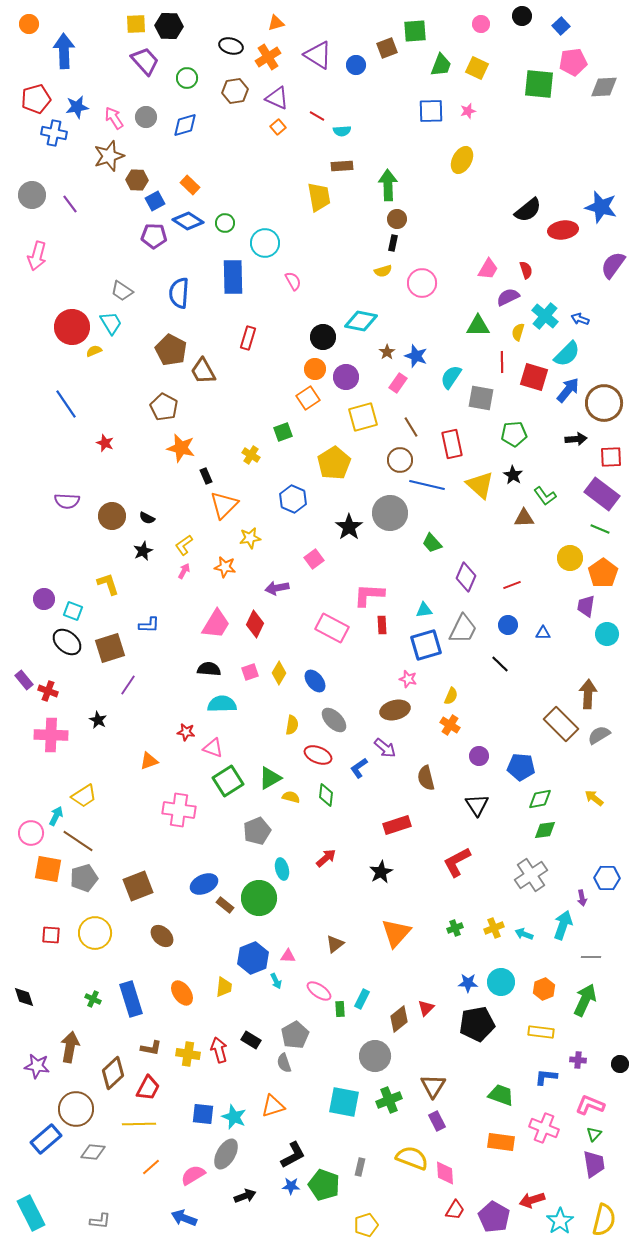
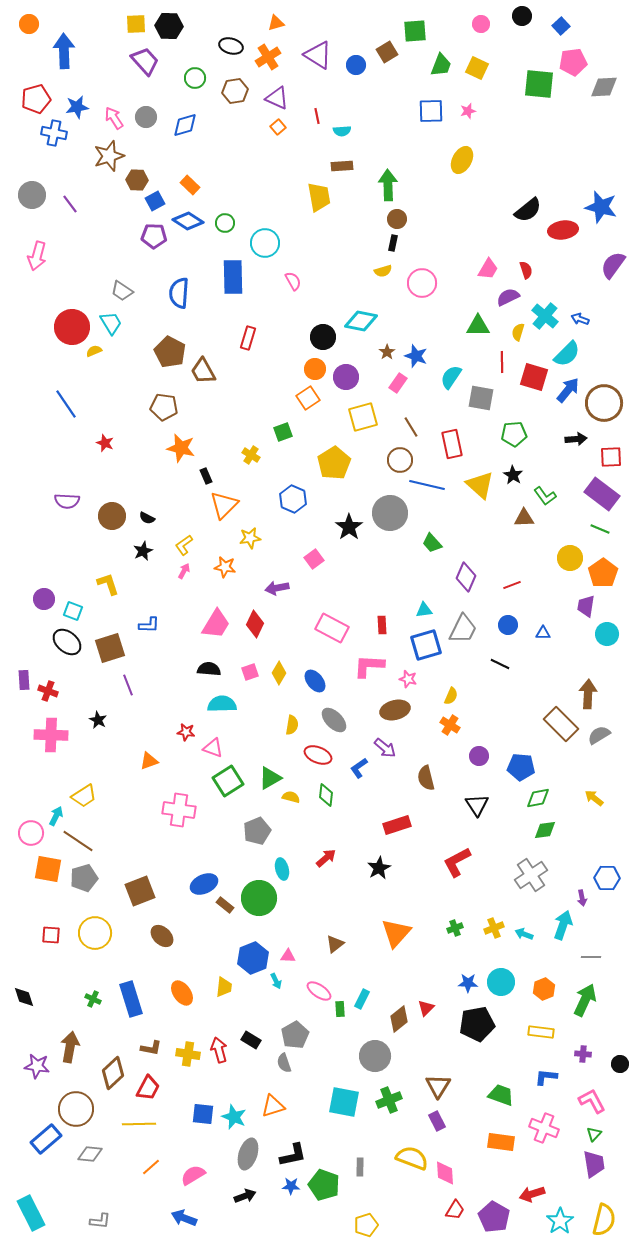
brown square at (387, 48): moved 4 px down; rotated 10 degrees counterclockwise
green circle at (187, 78): moved 8 px right
red line at (317, 116): rotated 49 degrees clockwise
brown pentagon at (171, 350): moved 1 px left, 2 px down
brown pentagon at (164, 407): rotated 20 degrees counterclockwise
pink L-shape at (369, 595): moved 71 px down
black line at (500, 664): rotated 18 degrees counterclockwise
purple rectangle at (24, 680): rotated 36 degrees clockwise
purple line at (128, 685): rotated 55 degrees counterclockwise
green diamond at (540, 799): moved 2 px left, 1 px up
black star at (381, 872): moved 2 px left, 4 px up
brown square at (138, 886): moved 2 px right, 5 px down
purple cross at (578, 1060): moved 5 px right, 6 px up
brown triangle at (433, 1086): moved 5 px right
pink L-shape at (590, 1105): moved 2 px right, 4 px up; rotated 40 degrees clockwise
gray diamond at (93, 1152): moved 3 px left, 2 px down
gray ellipse at (226, 1154): moved 22 px right; rotated 12 degrees counterclockwise
black L-shape at (293, 1155): rotated 16 degrees clockwise
gray rectangle at (360, 1167): rotated 12 degrees counterclockwise
red arrow at (532, 1200): moved 6 px up
